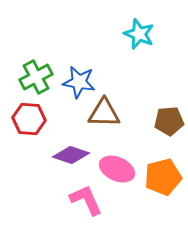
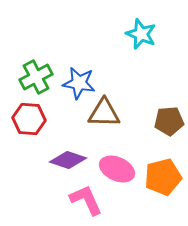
cyan star: moved 2 px right
blue star: moved 1 px down
purple diamond: moved 3 px left, 5 px down
